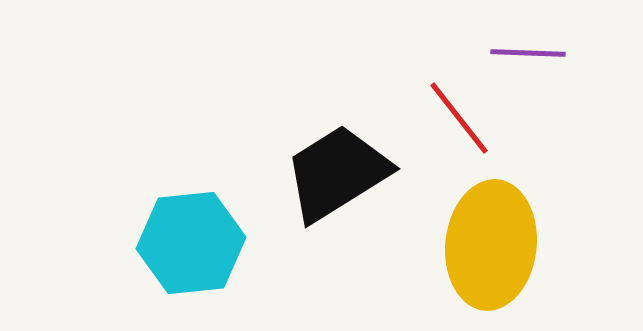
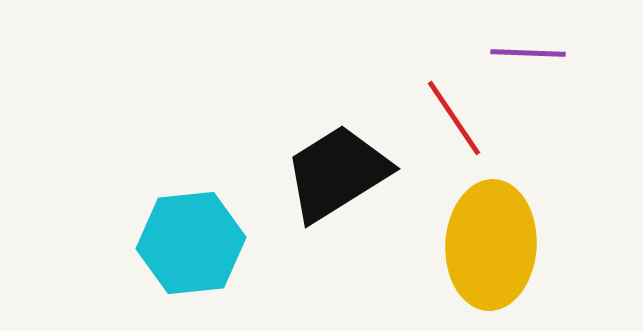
red line: moved 5 px left; rotated 4 degrees clockwise
yellow ellipse: rotated 3 degrees counterclockwise
